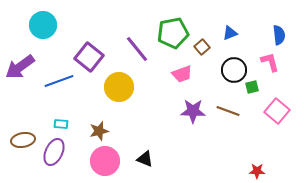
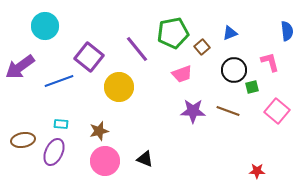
cyan circle: moved 2 px right, 1 px down
blue semicircle: moved 8 px right, 4 px up
